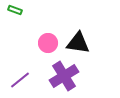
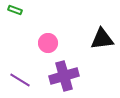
black triangle: moved 24 px right, 4 px up; rotated 15 degrees counterclockwise
purple cross: rotated 16 degrees clockwise
purple line: rotated 70 degrees clockwise
